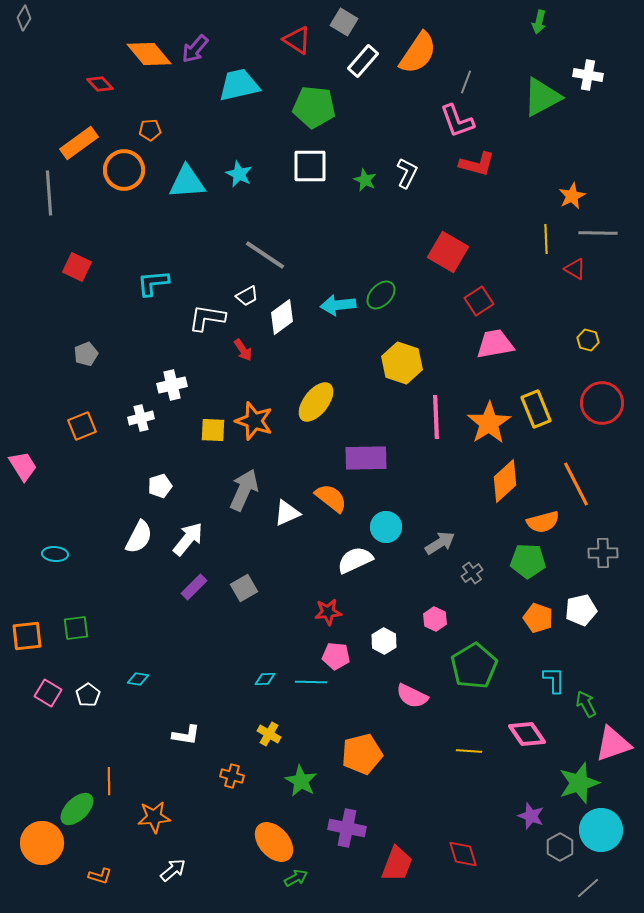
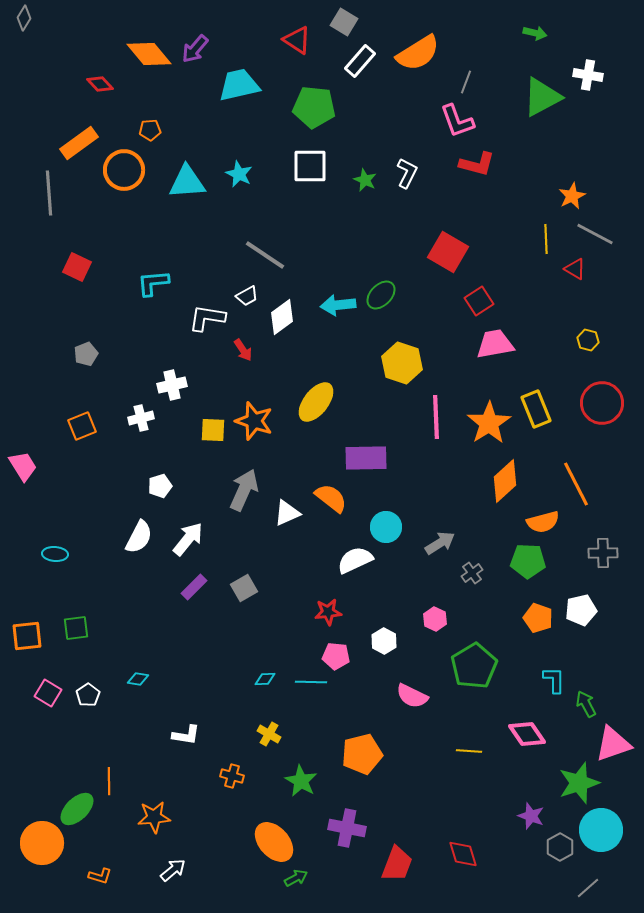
green arrow at (539, 22): moved 4 px left, 11 px down; rotated 90 degrees counterclockwise
orange semicircle at (418, 53): rotated 24 degrees clockwise
white rectangle at (363, 61): moved 3 px left
gray line at (598, 233): moved 3 px left, 1 px down; rotated 27 degrees clockwise
